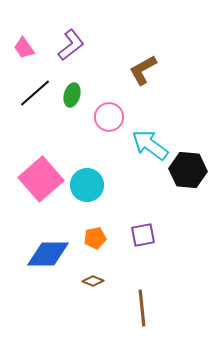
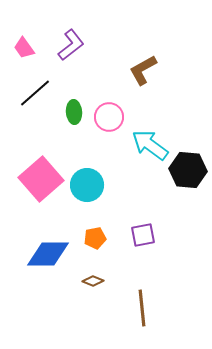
green ellipse: moved 2 px right, 17 px down; rotated 20 degrees counterclockwise
